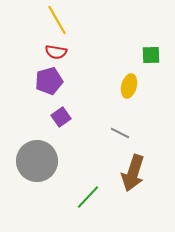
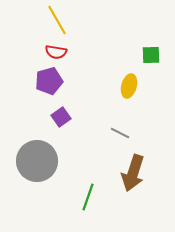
green line: rotated 24 degrees counterclockwise
